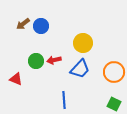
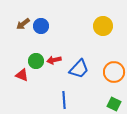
yellow circle: moved 20 px right, 17 px up
blue trapezoid: moved 1 px left
red triangle: moved 6 px right, 4 px up
